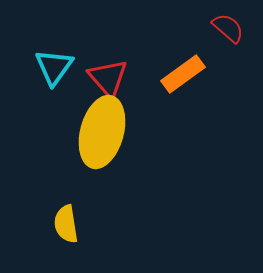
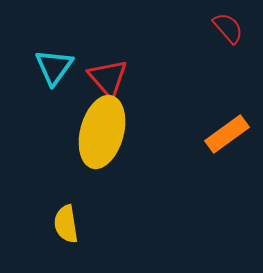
red semicircle: rotated 8 degrees clockwise
orange rectangle: moved 44 px right, 60 px down
